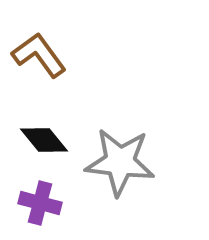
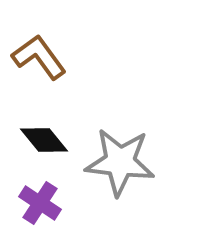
brown L-shape: moved 2 px down
purple cross: rotated 18 degrees clockwise
